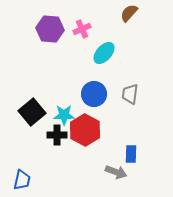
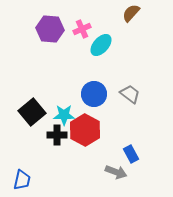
brown semicircle: moved 2 px right
cyan ellipse: moved 3 px left, 8 px up
gray trapezoid: rotated 120 degrees clockwise
blue rectangle: rotated 30 degrees counterclockwise
